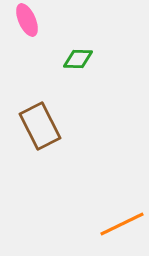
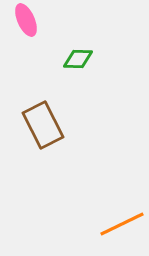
pink ellipse: moved 1 px left
brown rectangle: moved 3 px right, 1 px up
